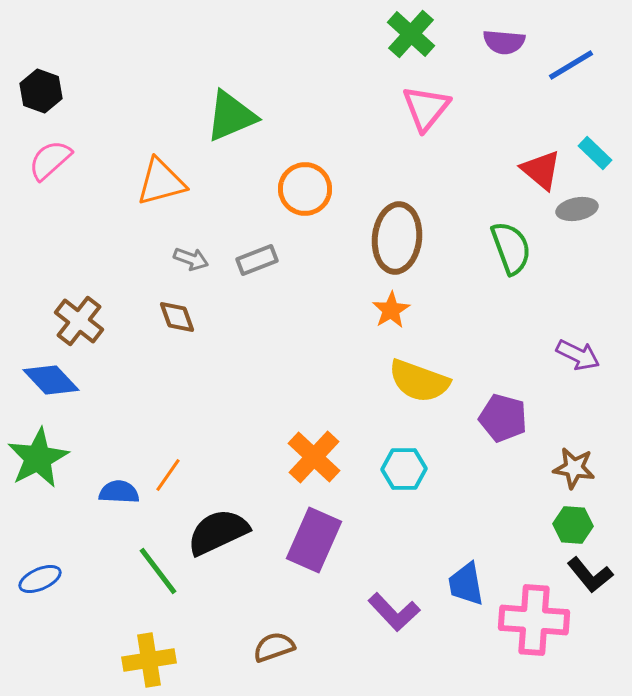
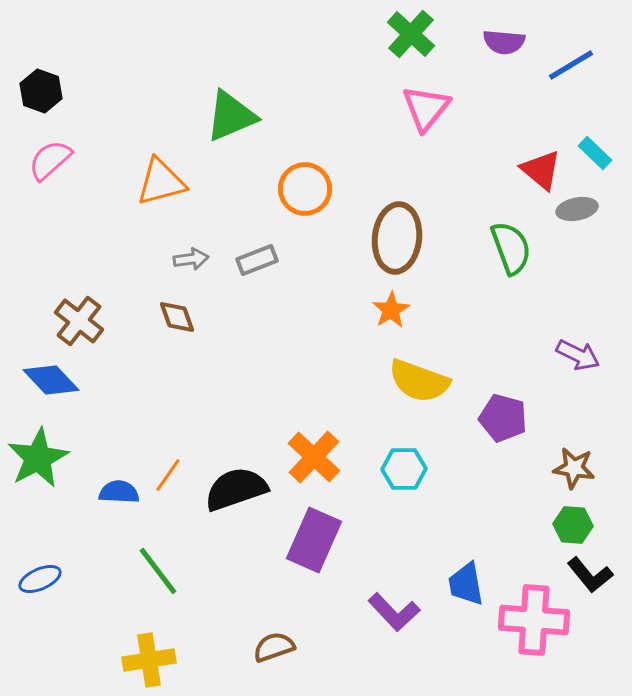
gray arrow: rotated 28 degrees counterclockwise
black semicircle: moved 18 px right, 43 px up; rotated 6 degrees clockwise
